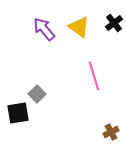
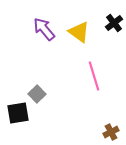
yellow triangle: moved 5 px down
